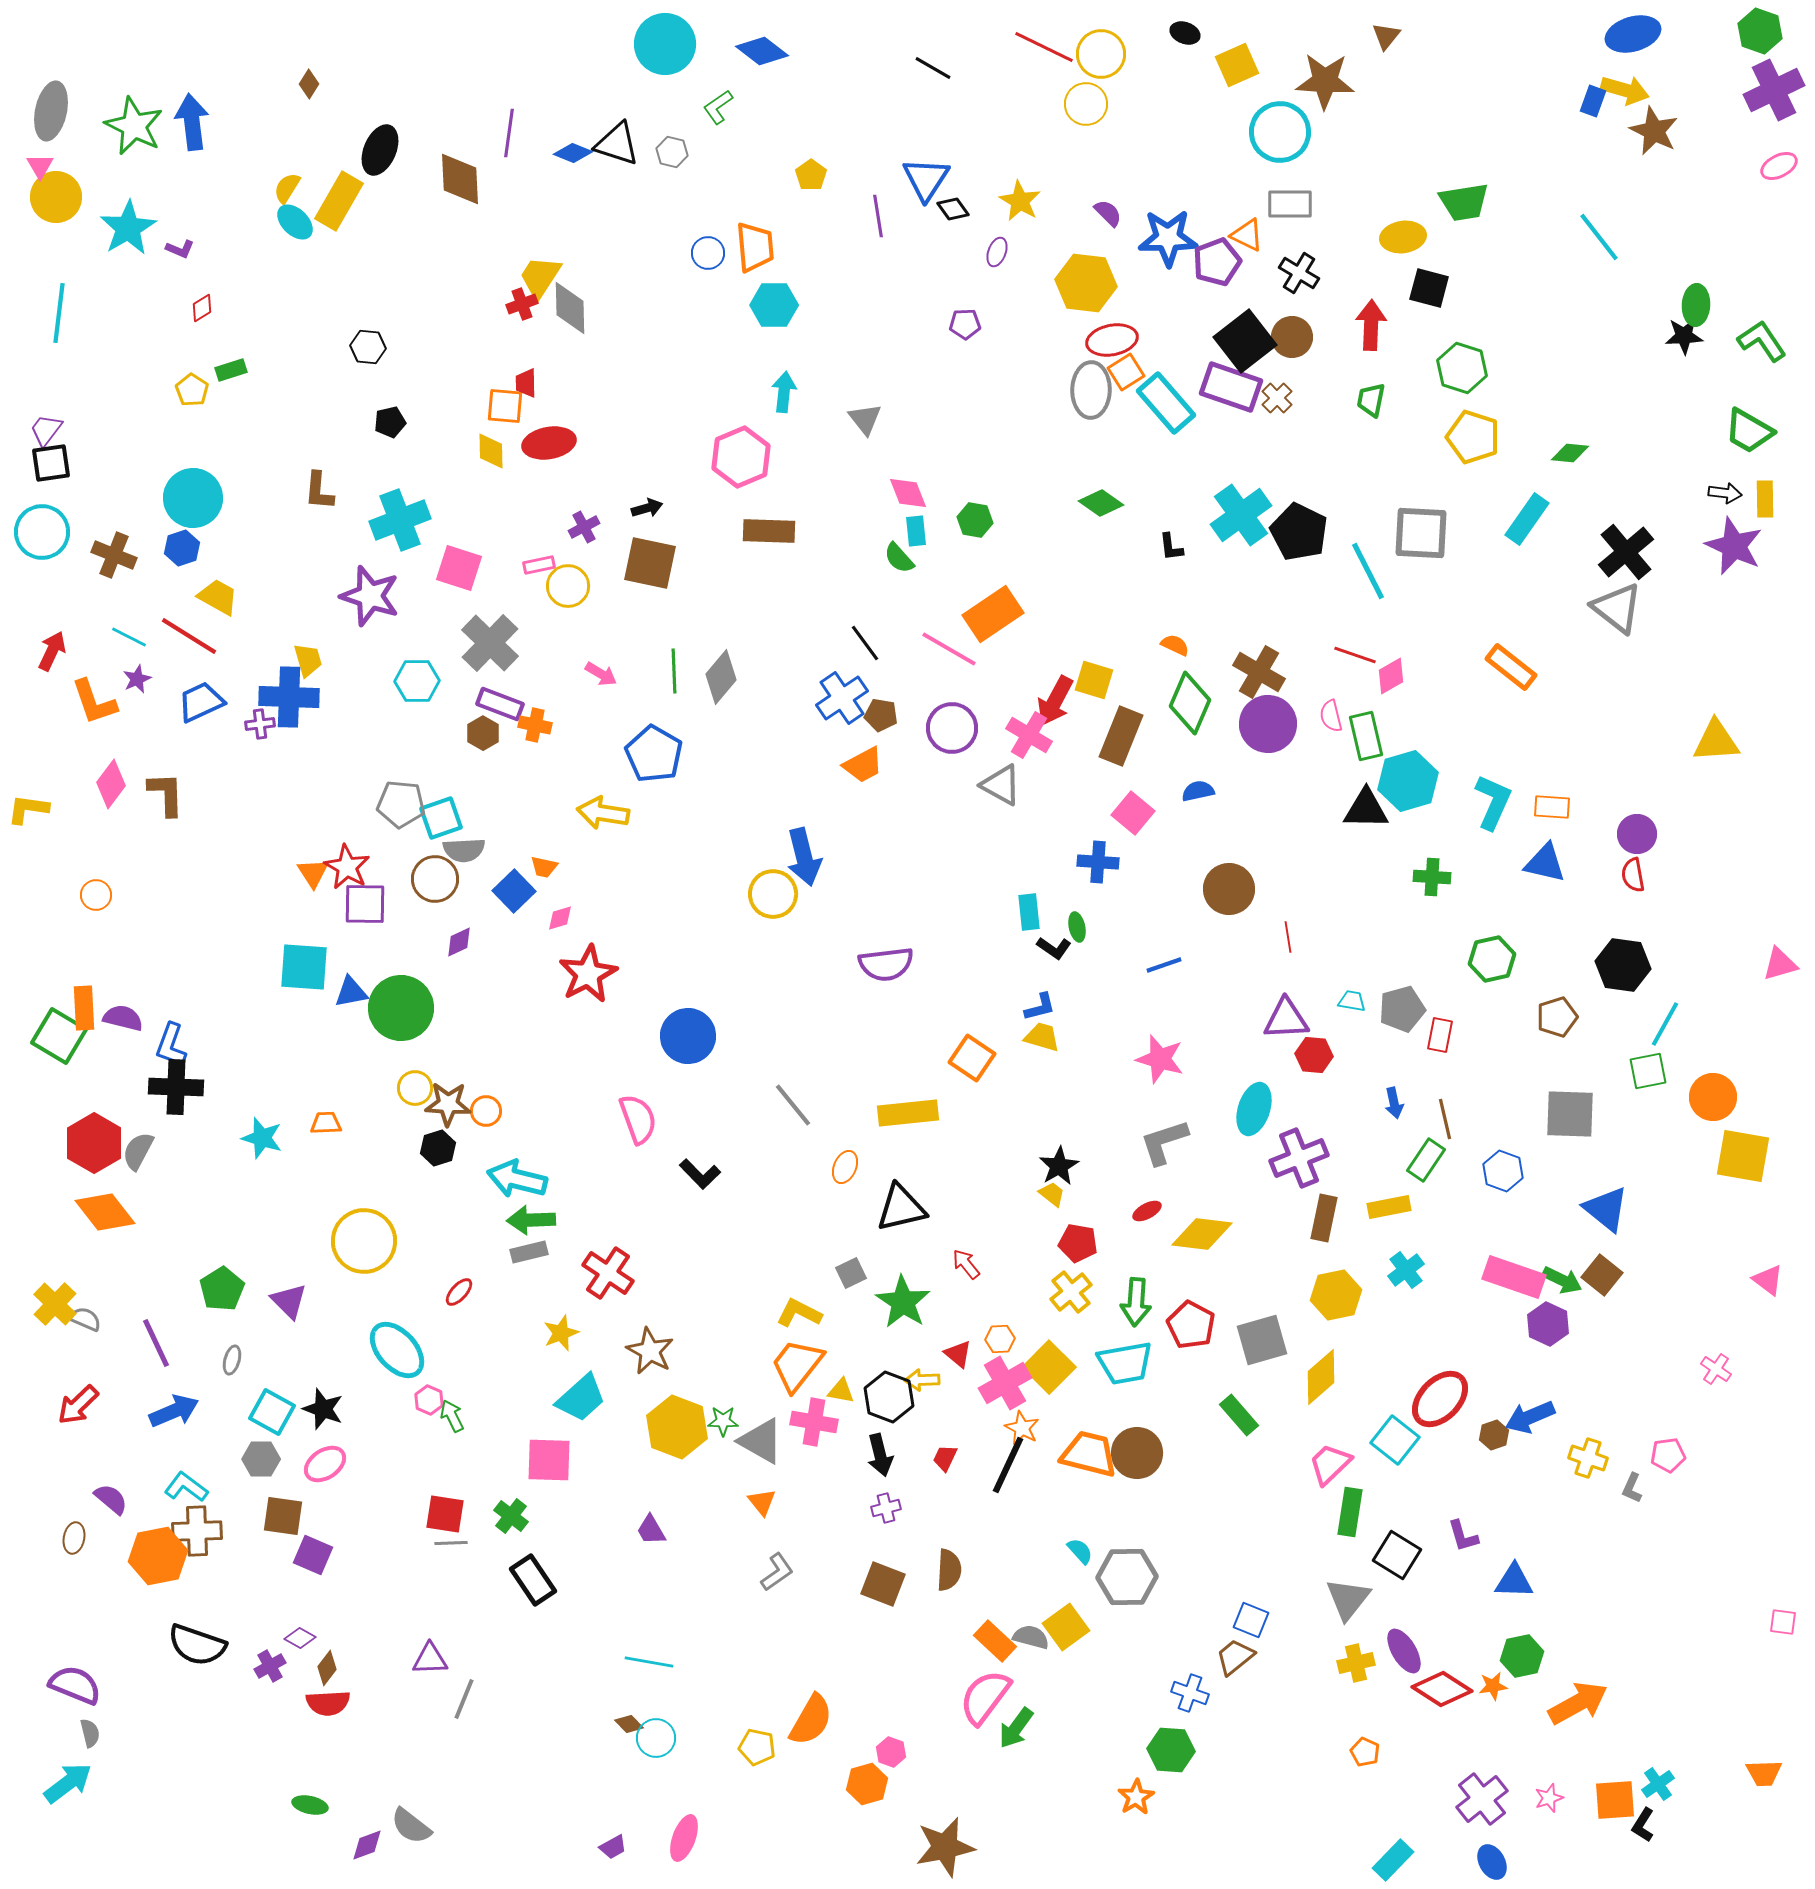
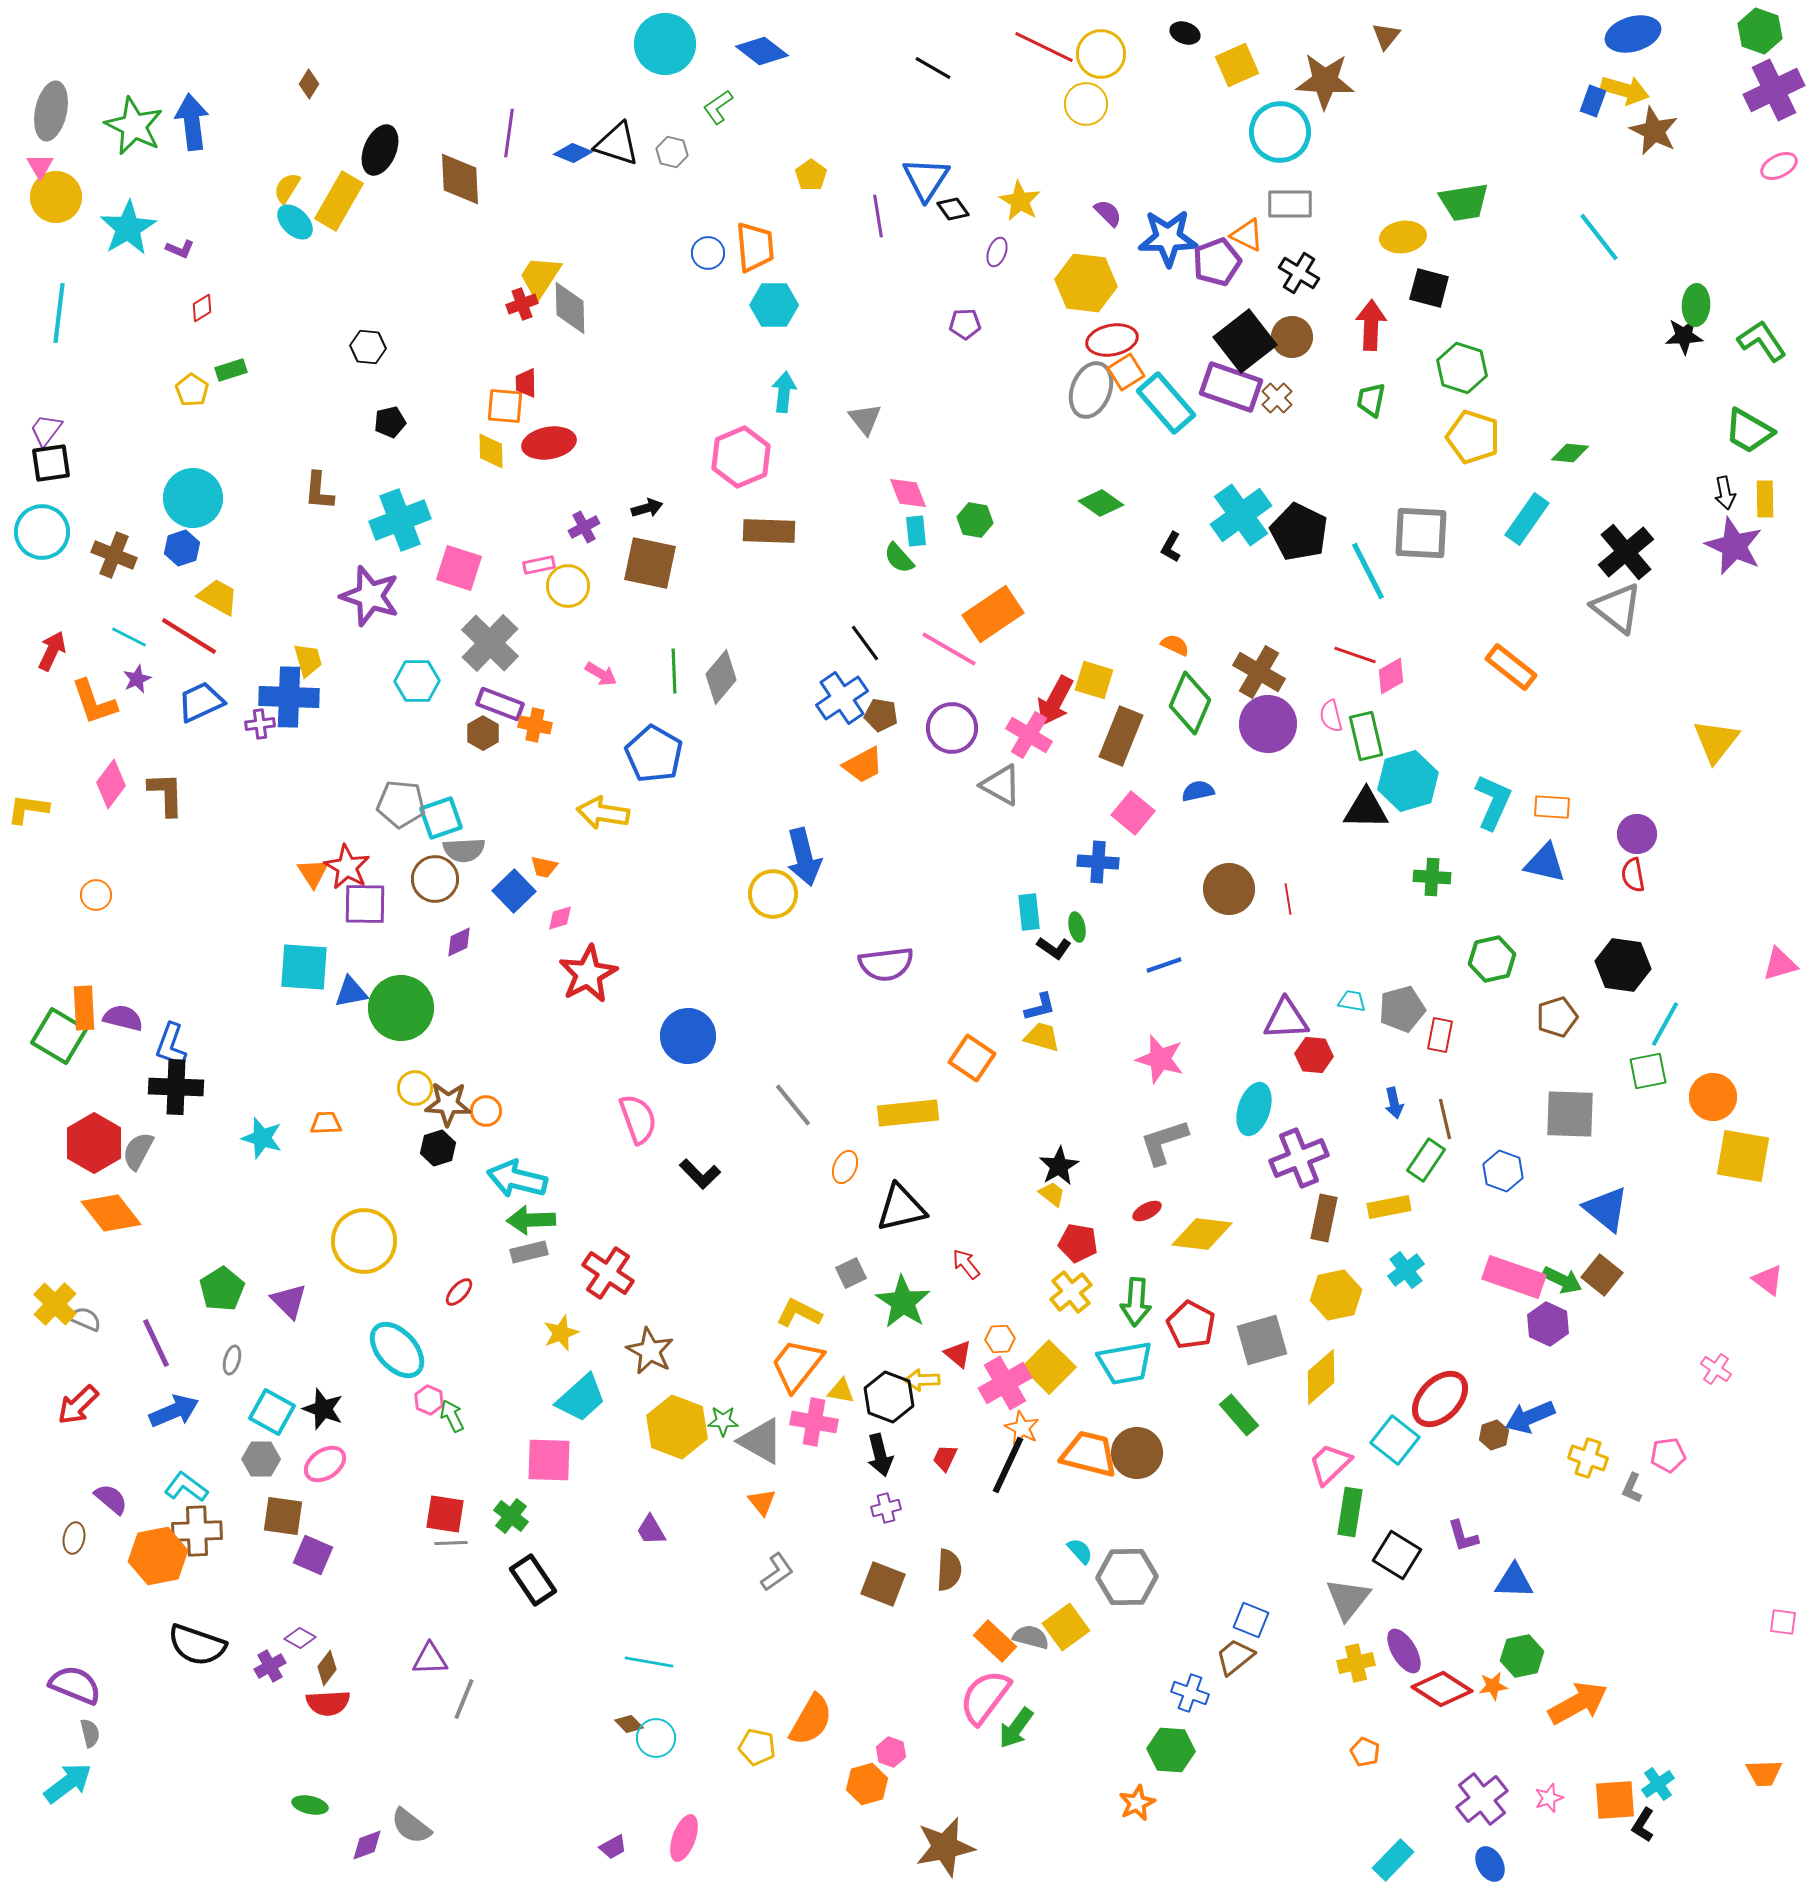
gray ellipse at (1091, 390): rotated 20 degrees clockwise
black arrow at (1725, 493): rotated 72 degrees clockwise
black L-shape at (1171, 547): rotated 36 degrees clockwise
yellow triangle at (1716, 741): rotated 48 degrees counterclockwise
red line at (1288, 937): moved 38 px up
orange diamond at (105, 1212): moved 6 px right, 1 px down
orange star at (1136, 1797): moved 1 px right, 6 px down; rotated 6 degrees clockwise
blue ellipse at (1492, 1862): moved 2 px left, 2 px down
